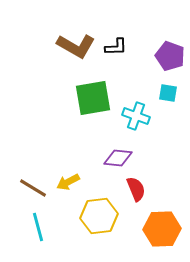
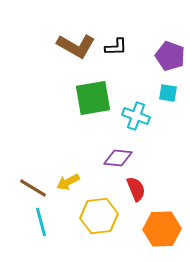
cyan line: moved 3 px right, 5 px up
